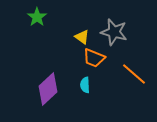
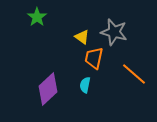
orange trapezoid: rotated 80 degrees clockwise
cyan semicircle: rotated 14 degrees clockwise
